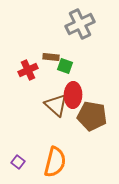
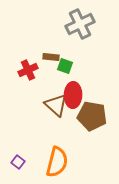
orange semicircle: moved 2 px right
